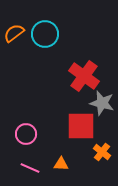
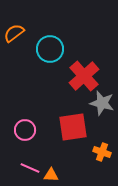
cyan circle: moved 5 px right, 15 px down
red cross: rotated 12 degrees clockwise
red square: moved 8 px left, 1 px down; rotated 8 degrees counterclockwise
pink circle: moved 1 px left, 4 px up
orange cross: rotated 18 degrees counterclockwise
orange triangle: moved 10 px left, 11 px down
